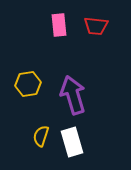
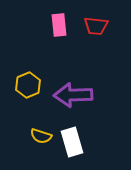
yellow hexagon: moved 1 px down; rotated 15 degrees counterclockwise
purple arrow: rotated 75 degrees counterclockwise
yellow semicircle: rotated 90 degrees counterclockwise
